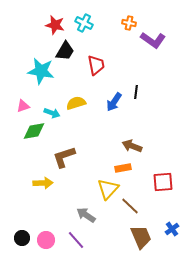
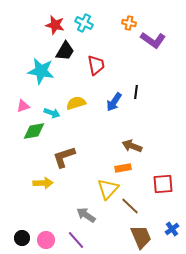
red square: moved 2 px down
